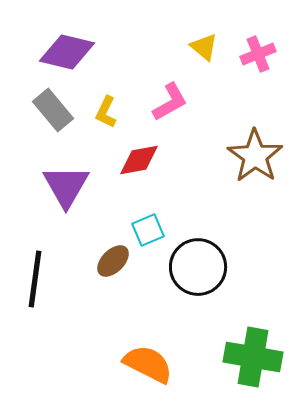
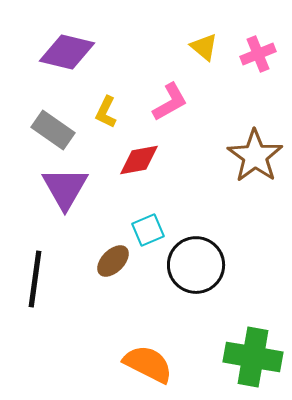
gray rectangle: moved 20 px down; rotated 15 degrees counterclockwise
purple triangle: moved 1 px left, 2 px down
black circle: moved 2 px left, 2 px up
